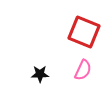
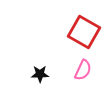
red square: rotated 8 degrees clockwise
